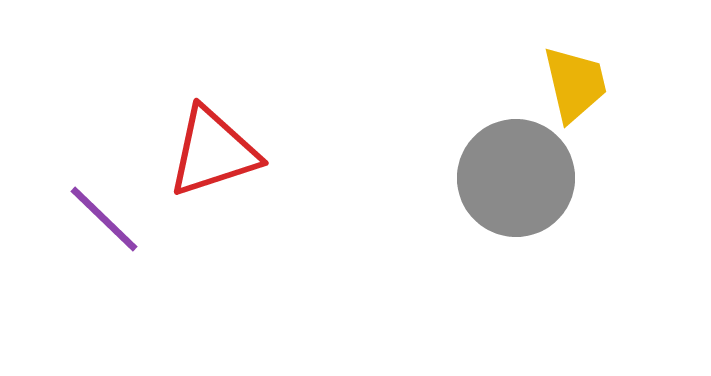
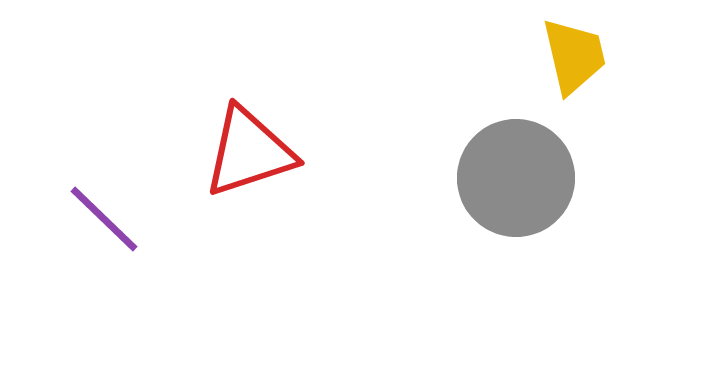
yellow trapezoid: moved 1 px left, 28 px up
red triangle: moved 36 px right
